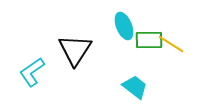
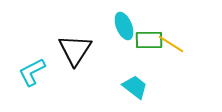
cyan L-shape: rotated 8 degrees clockwise
